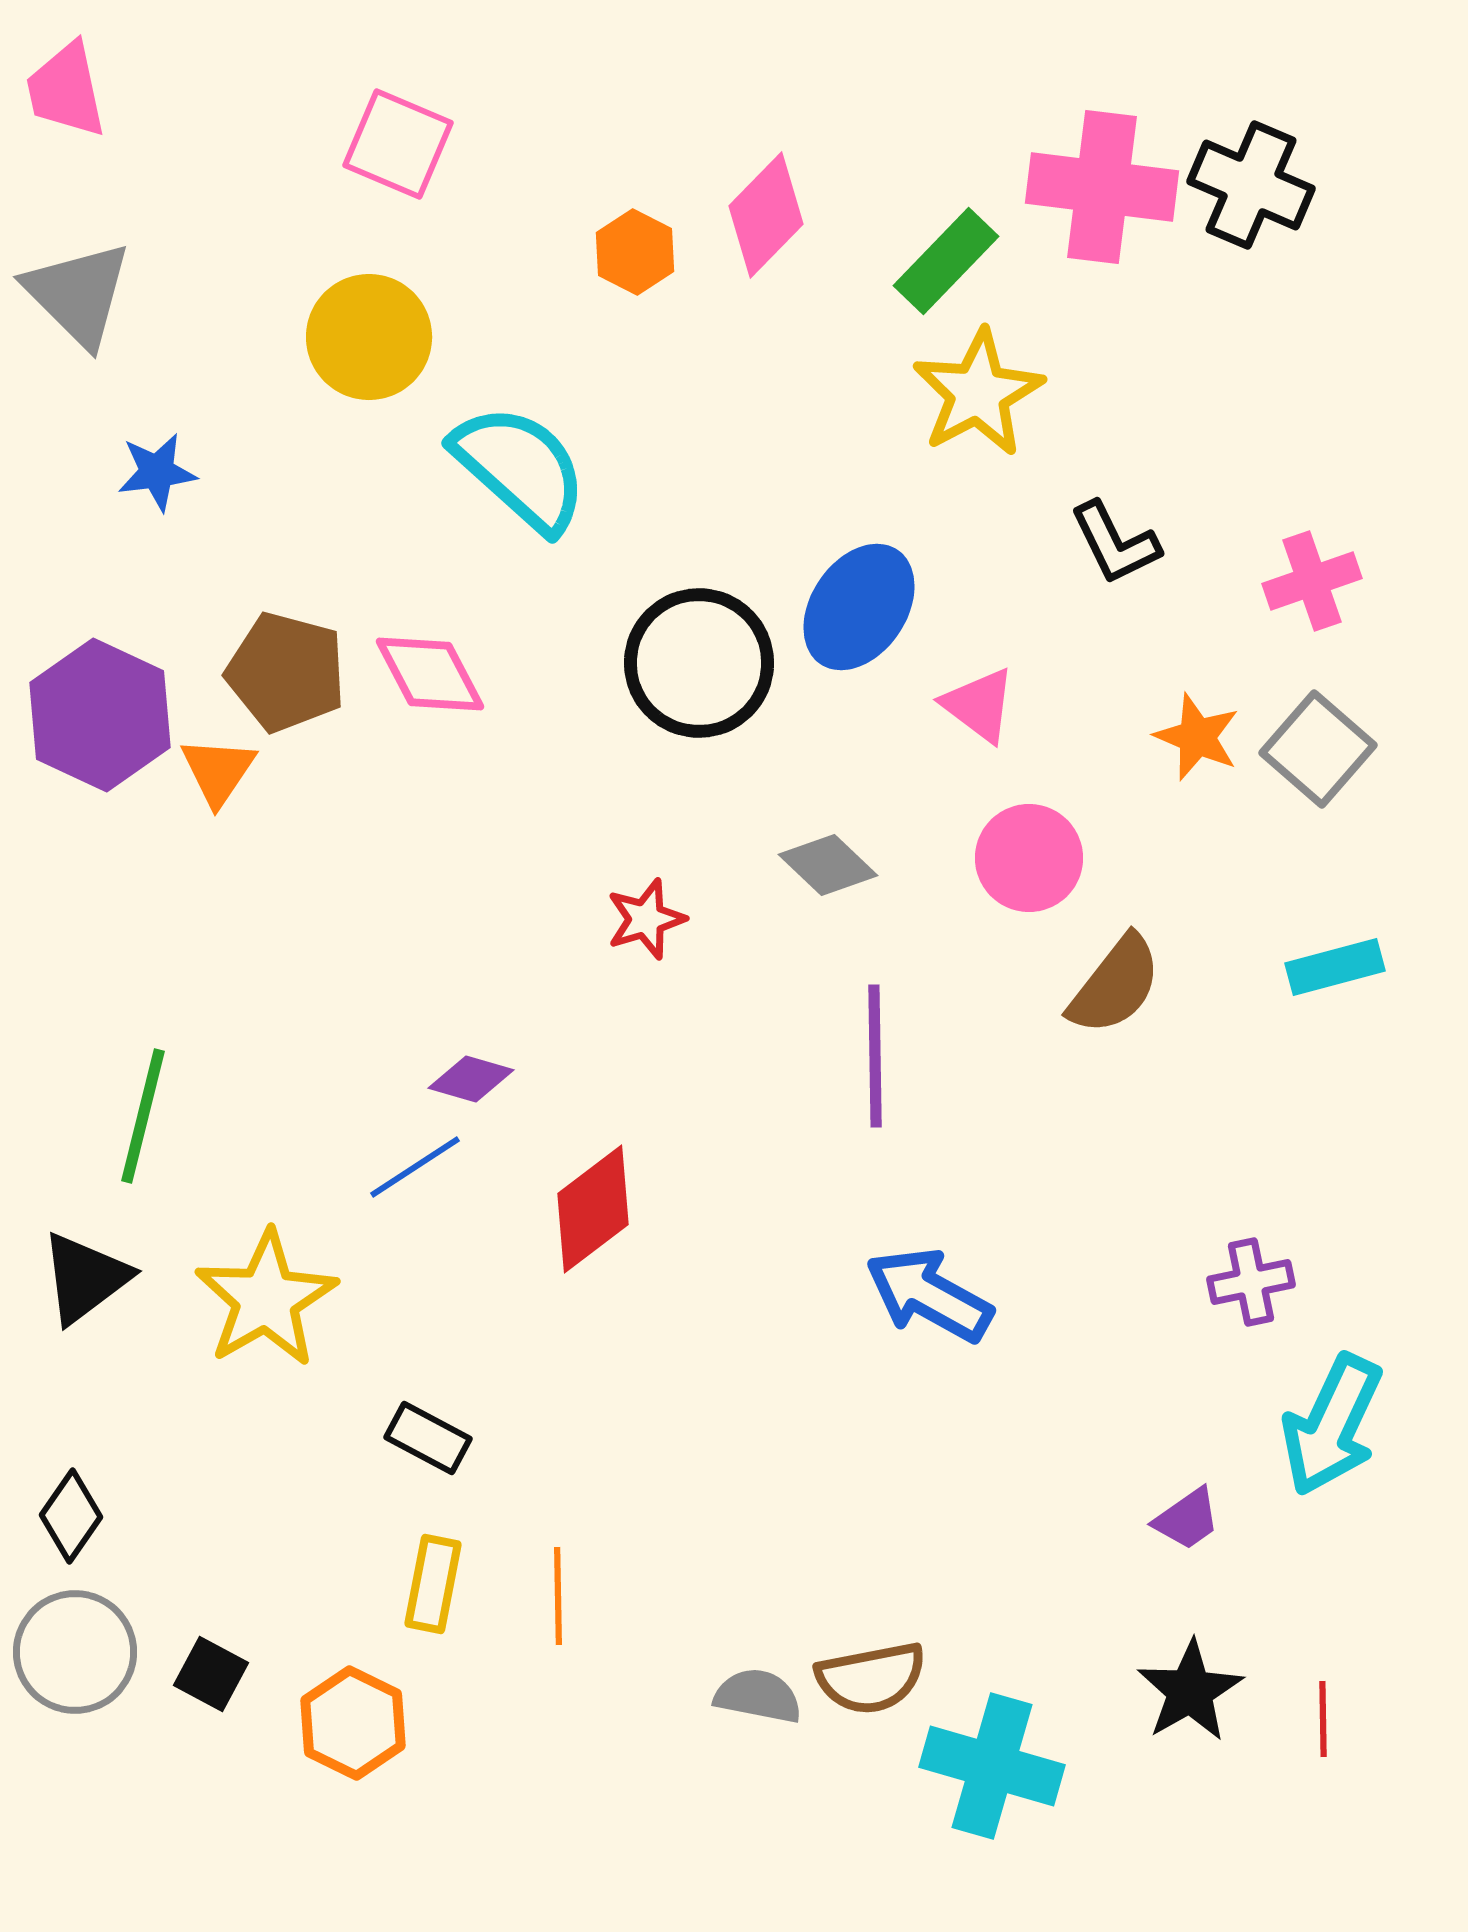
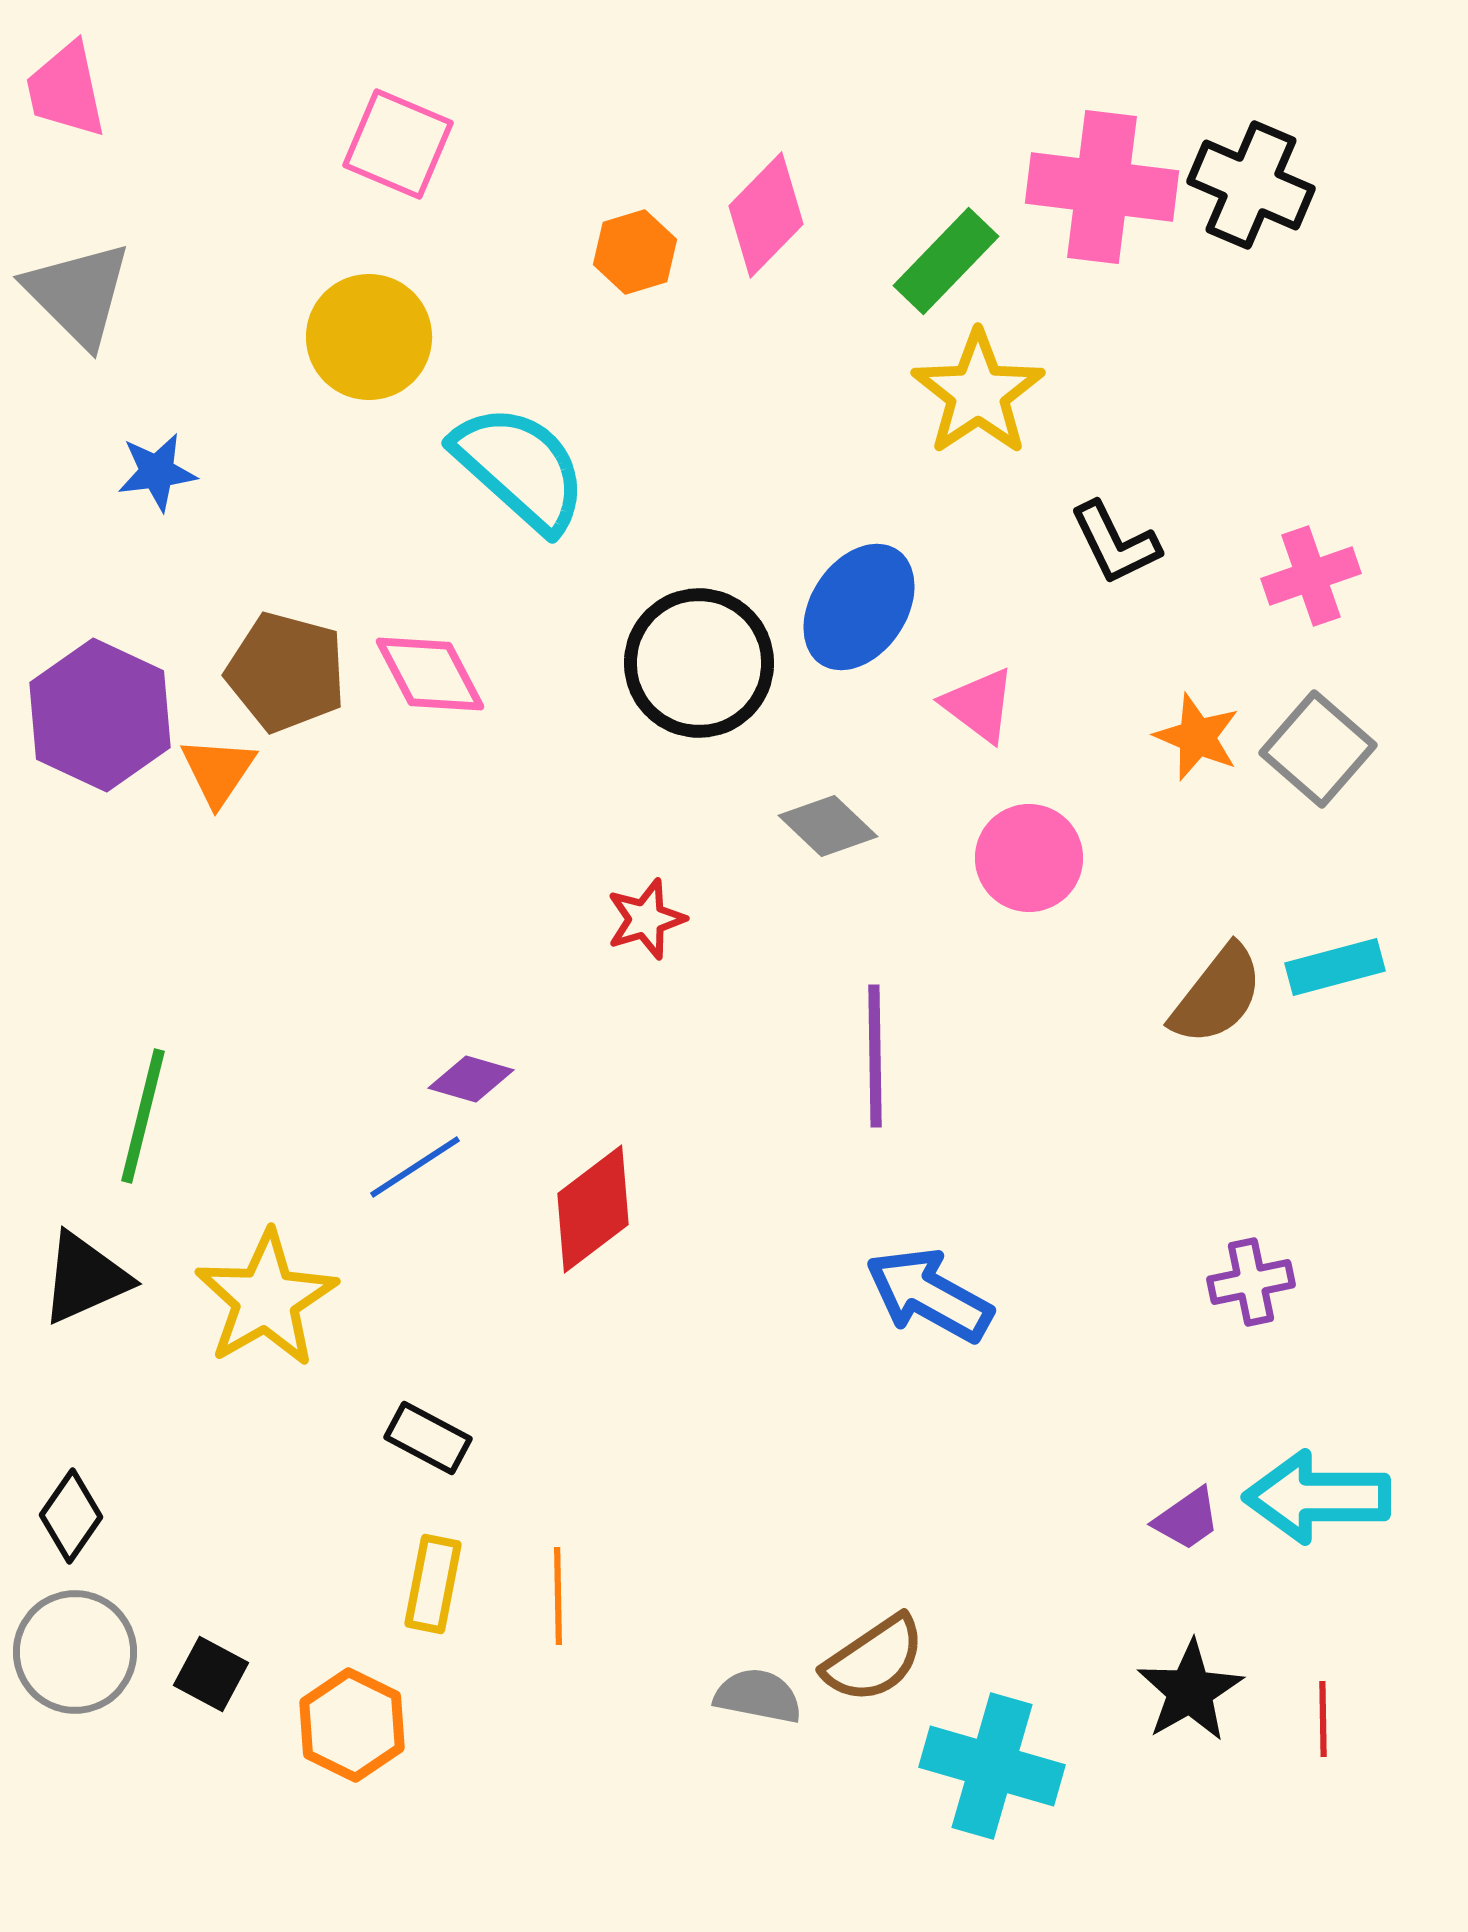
orange hexagon at (635, 252): rotated 16 degrees clockwise
yellow star at (978, 393): rotated 6 degrees counterclockwise
pink cross at (1312, 581): moved 1 px left, 5 px up
gray diamond at (828, 865): moved 39 px up
brown semicircle at (1115, 985): moved 102 px right, 10 px down
black triangle at (85, 1278): rotated 13 degrees clockwise
cyan arrow at (1332, 1425): moved 15 px left, 72 px down; rotated 65 degrees clockwise
brown semicircle at (871, 1678): moved 3 px right, 19 px up; rotated 23 degrees counterclockwise
orange hexagon at (353, 1723): moved 1 px left, 2 px down
